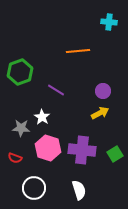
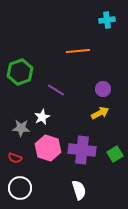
cyan cross: moved 2 px left, 2 px up; rotated 14 degrees counterclockwise
purple circle: moved 2 px up
white star: rotated 14 degrees clockwise
white circle: moved 14 px left
